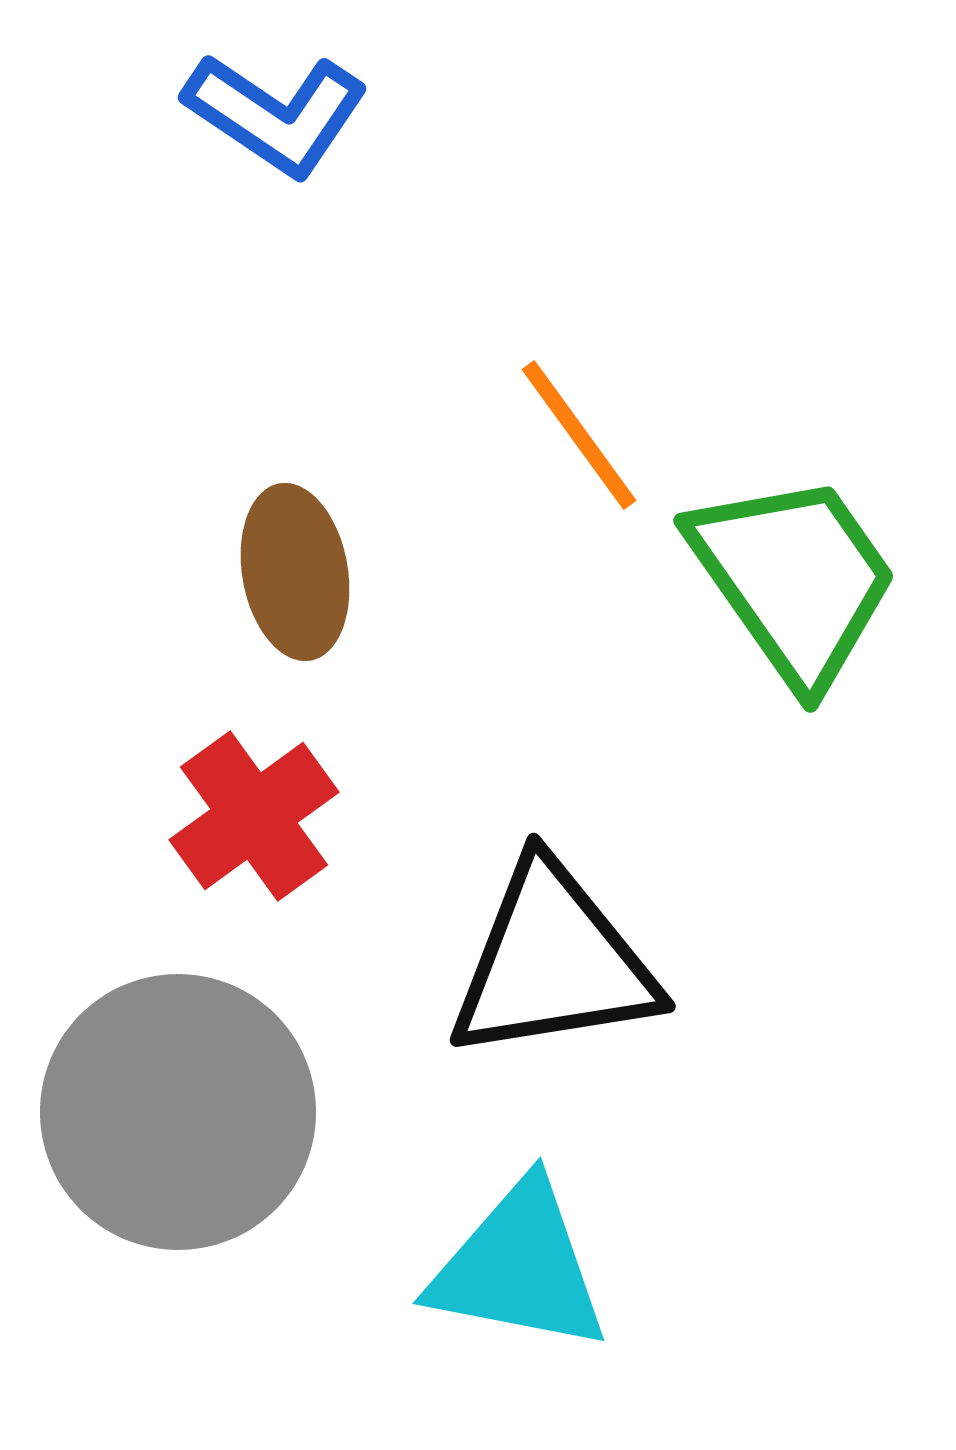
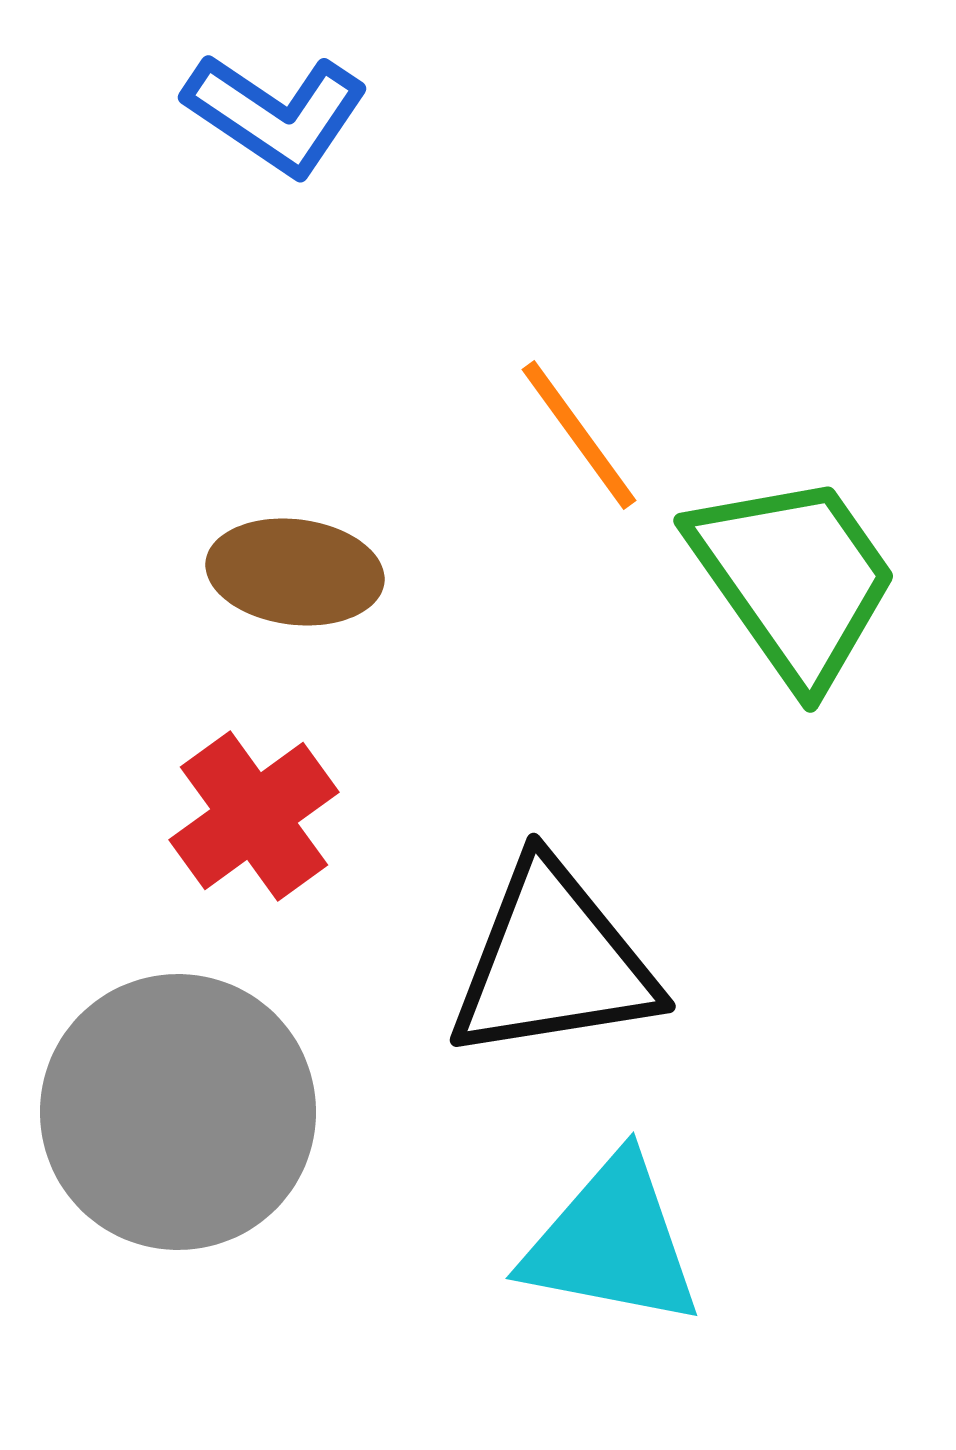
brown ellipse: rotated 73 degrees counterclockwise
cyan triangle: moved 93 px right, 25 px up
